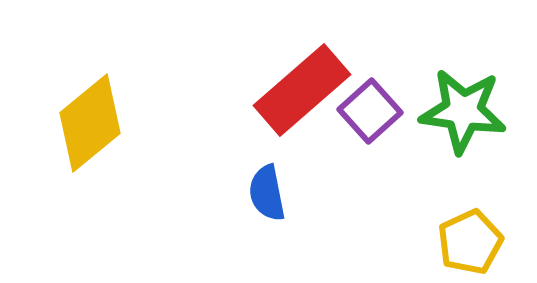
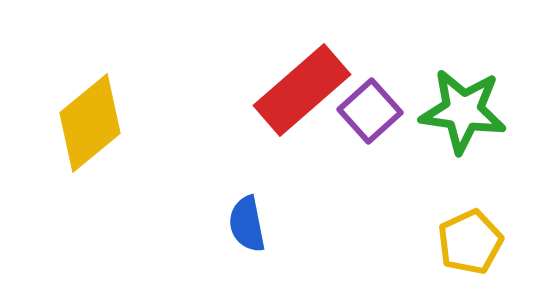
blue semicircle: moved 20 px left, 31 px down
